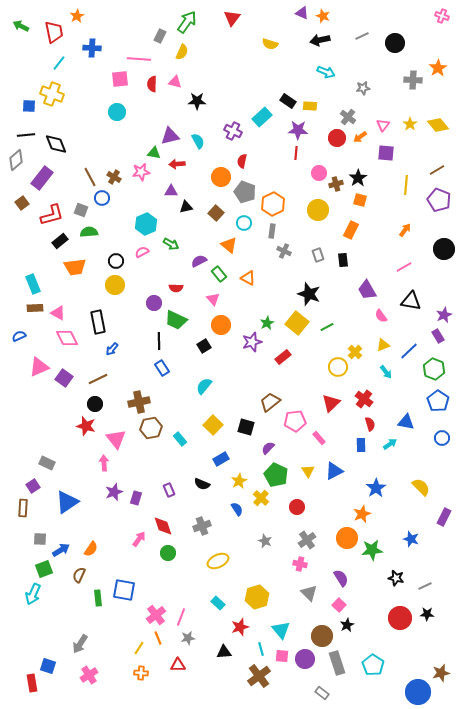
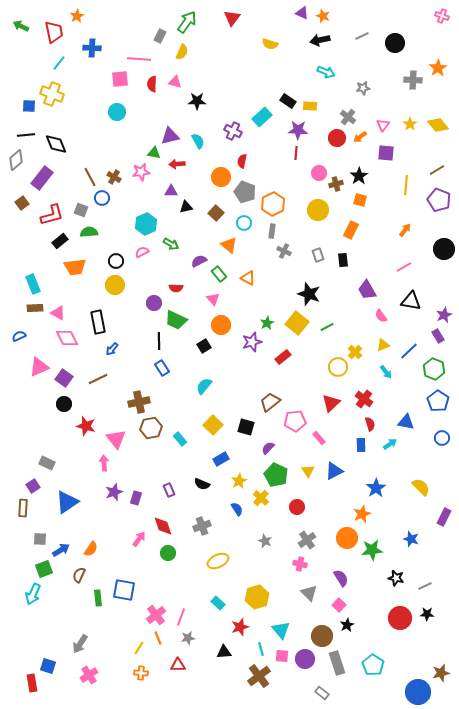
black star at (358, 178): moved 1 px right, 2 px up
black circle at (95, 404): moved 31 px left
